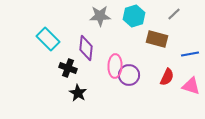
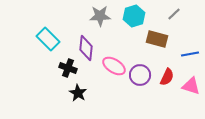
pink ellipse: moved 1 px left; rotated 60 degrees counterclockwise
purple circle: moved 11 px right
